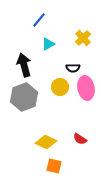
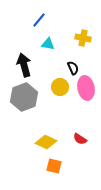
yellow cross: rotated 35 degrees counterclockwise
cyan triangle: rotated 40 degrees clockwise
black semicircle: rotated 112 degrees counterclockwise
